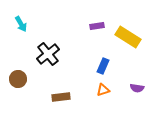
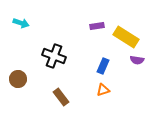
cyan arrow: moved 1 px up; rotated 42 degrees counterclockwise
yellow rectangle: moved 2 px left
black cross: moved 6 px right, 2 px down; rotated 30 degrees counterclockwise
purple semicircle: moved 28 px up
brown rectangle: rotated 60 degrees clockwise
